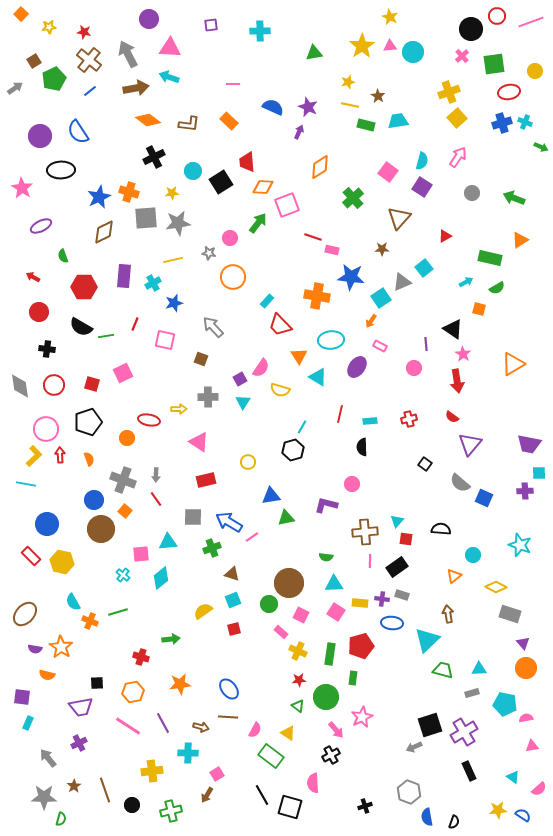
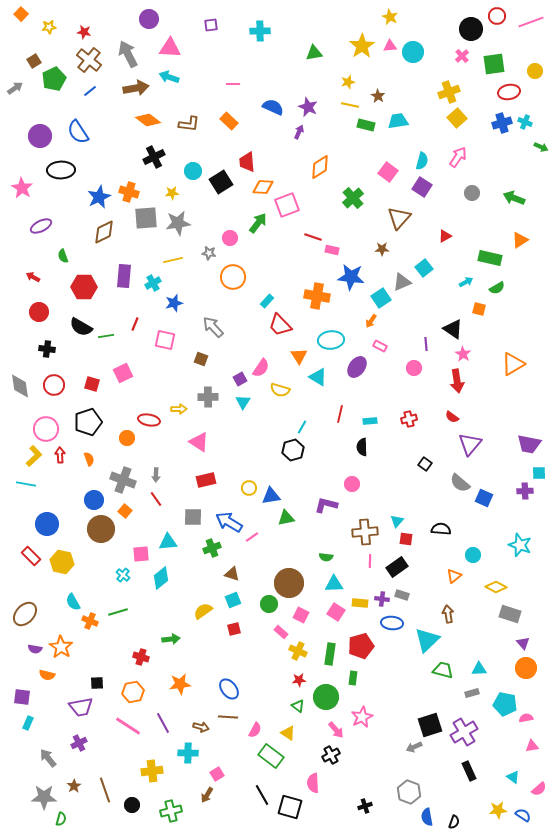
yellow circle at (248, 462): moved 1 px right, 26 px down
